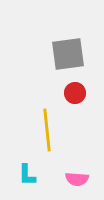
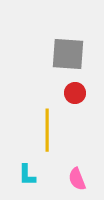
gray square: rotated 12 degrees clockwise
yellow line: rotated 6 degrees clockwise
pink semicircle: rotated 65 degrees clockwise
